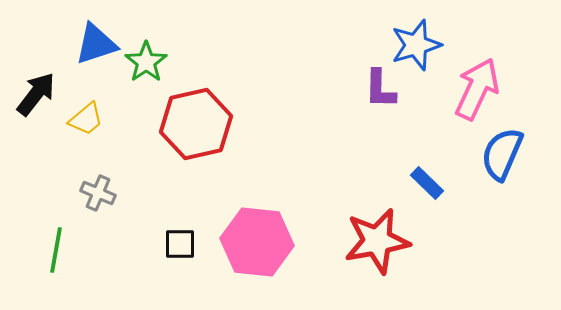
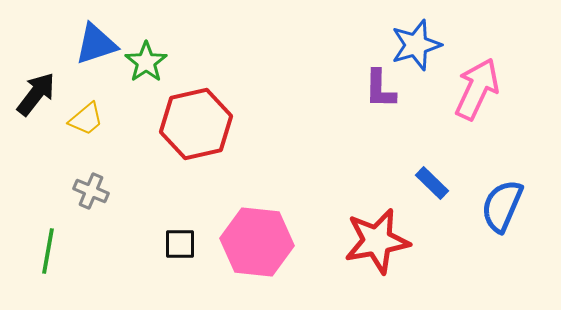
blue semicircle: moved 52 px down
blue rectangle: moved 5 px right
gray cross: moved 7 px left, 2 px up
green line: moved 8 px left, 1 px down
